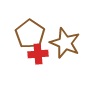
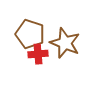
brown pentagon: rotated 16 degrees counterclockwise
